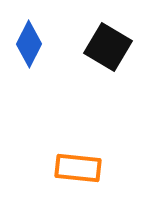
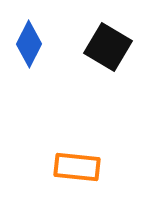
orange rectangle: moved 1 px left, 1 px up
